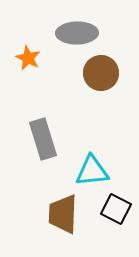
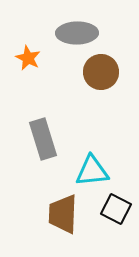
brown circle: moved 1 px up
